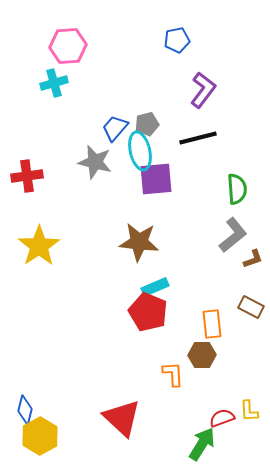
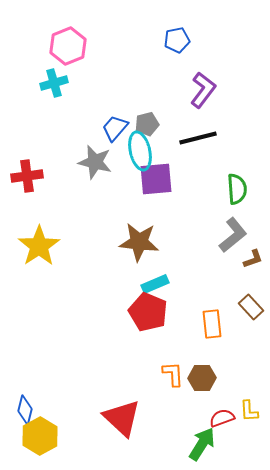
pink hexagon: rotated 18 degrees counterclockwise
cyan rectangle: moved 3 px up
brown rectangle: rotated 20 degrees clockwise
brown hexagon: moved 23 px down
